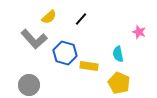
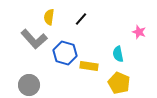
yellow semicircle: rotated 140 degrees clockwise
